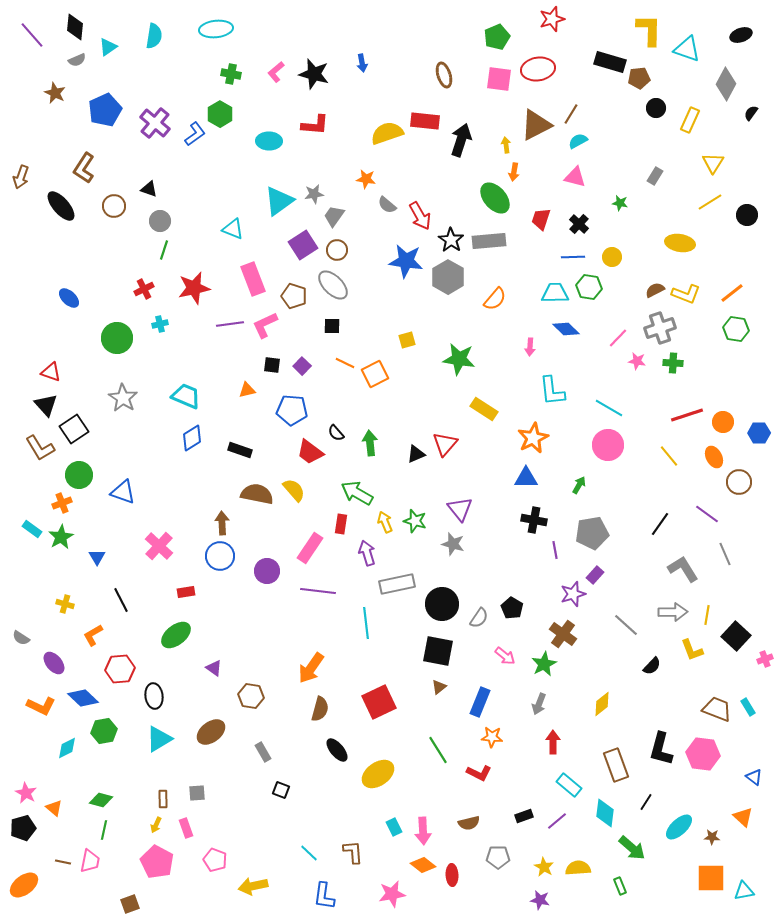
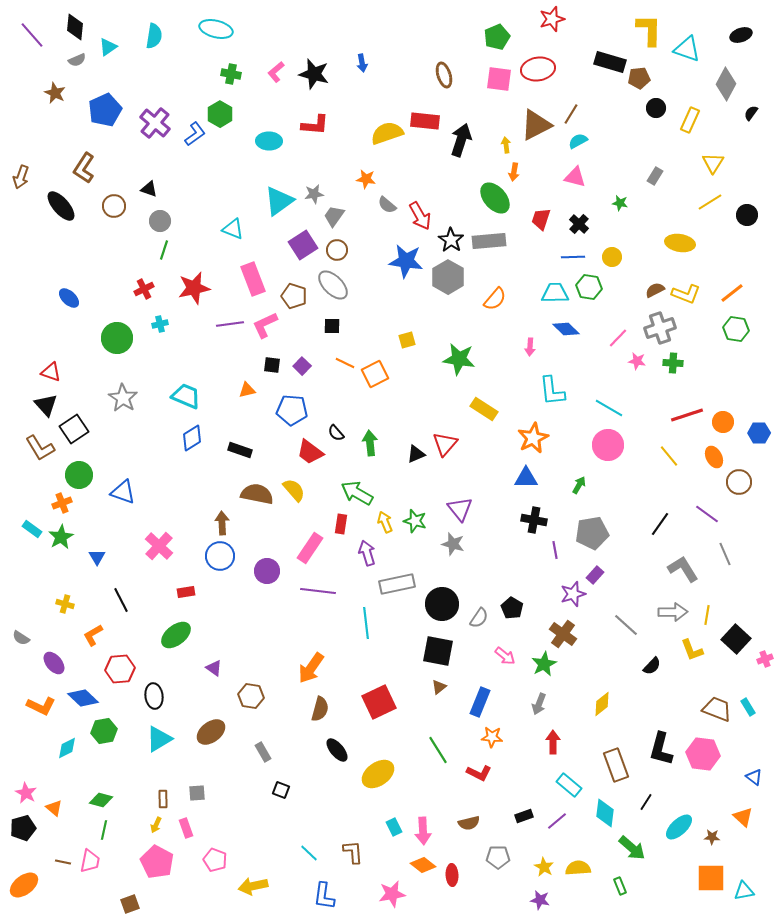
cyan ellipse at (216, 29): rotated 20 degrees clockwise
black square at (736, 636): moved 3 px down
